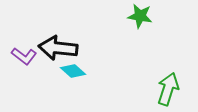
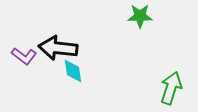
green star: rotated 10 degrees counterclockwise
cyan diamond: rotated 40 degrees clockwise
green arrow: moved 3 px right, 1 px up
